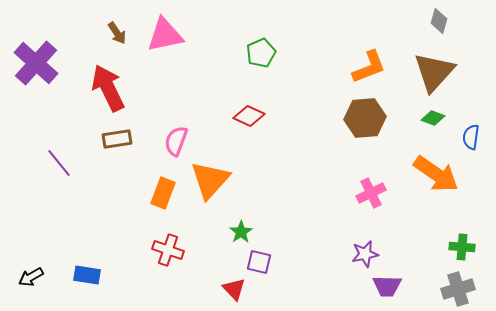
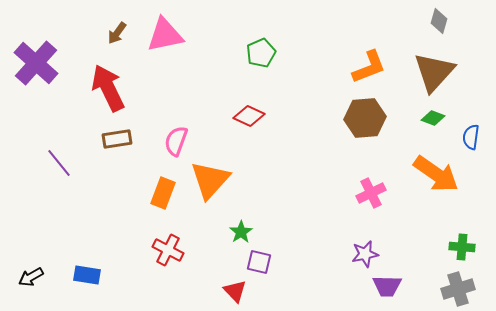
brown arrow: rotated 70 degrees clockwise
red cross: rotated 8 degrees clockwise
red triangle: moved 1 px right, 2 px down
